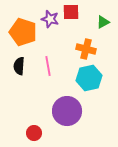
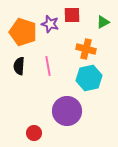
red square: moved 1 px right, 3 px down
purple star: moved 5 px down
